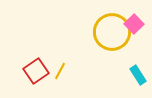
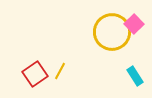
red square: moved 1 px left, 3 px down
cyan rectangle: moved 3 px left, 1 px down
